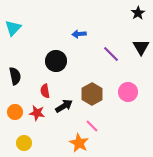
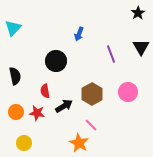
blue arrow: rotated 64 degrees counterclockwise
purple line: rotated 24 degrees clockwise
orange circle: moved 1 px right
pink line: moved 1 px left, 1 px up
